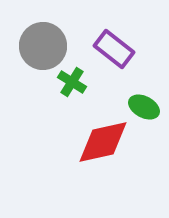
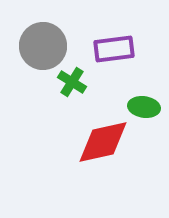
purple rectangle: rotated 45 degrees counterclockwise
green ellipse: rotated 20 degrees counterclockwise
